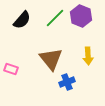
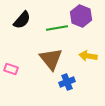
green line: moved 2 px right, 10 px down; rotated 35 degrees clockwise
yellow arrow: rotated 102 degrees clockwise
